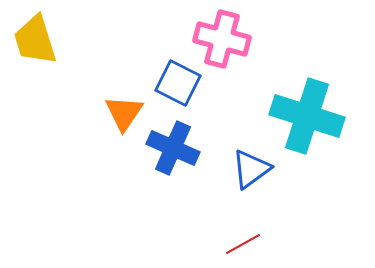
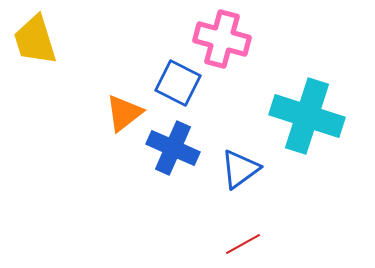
orange triangle: rotated 18 degrees clockwise
blue triangle: moved 11 px left
